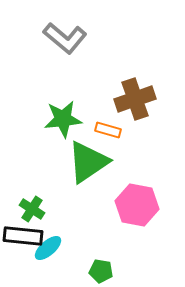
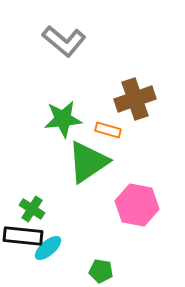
gray L-shape: moved 1 px left, 3 px down
